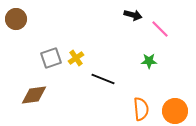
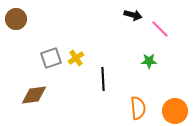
black line: rotated 65 degrees clockwise
orange semicircle: moved 3 px left, 1 px up
